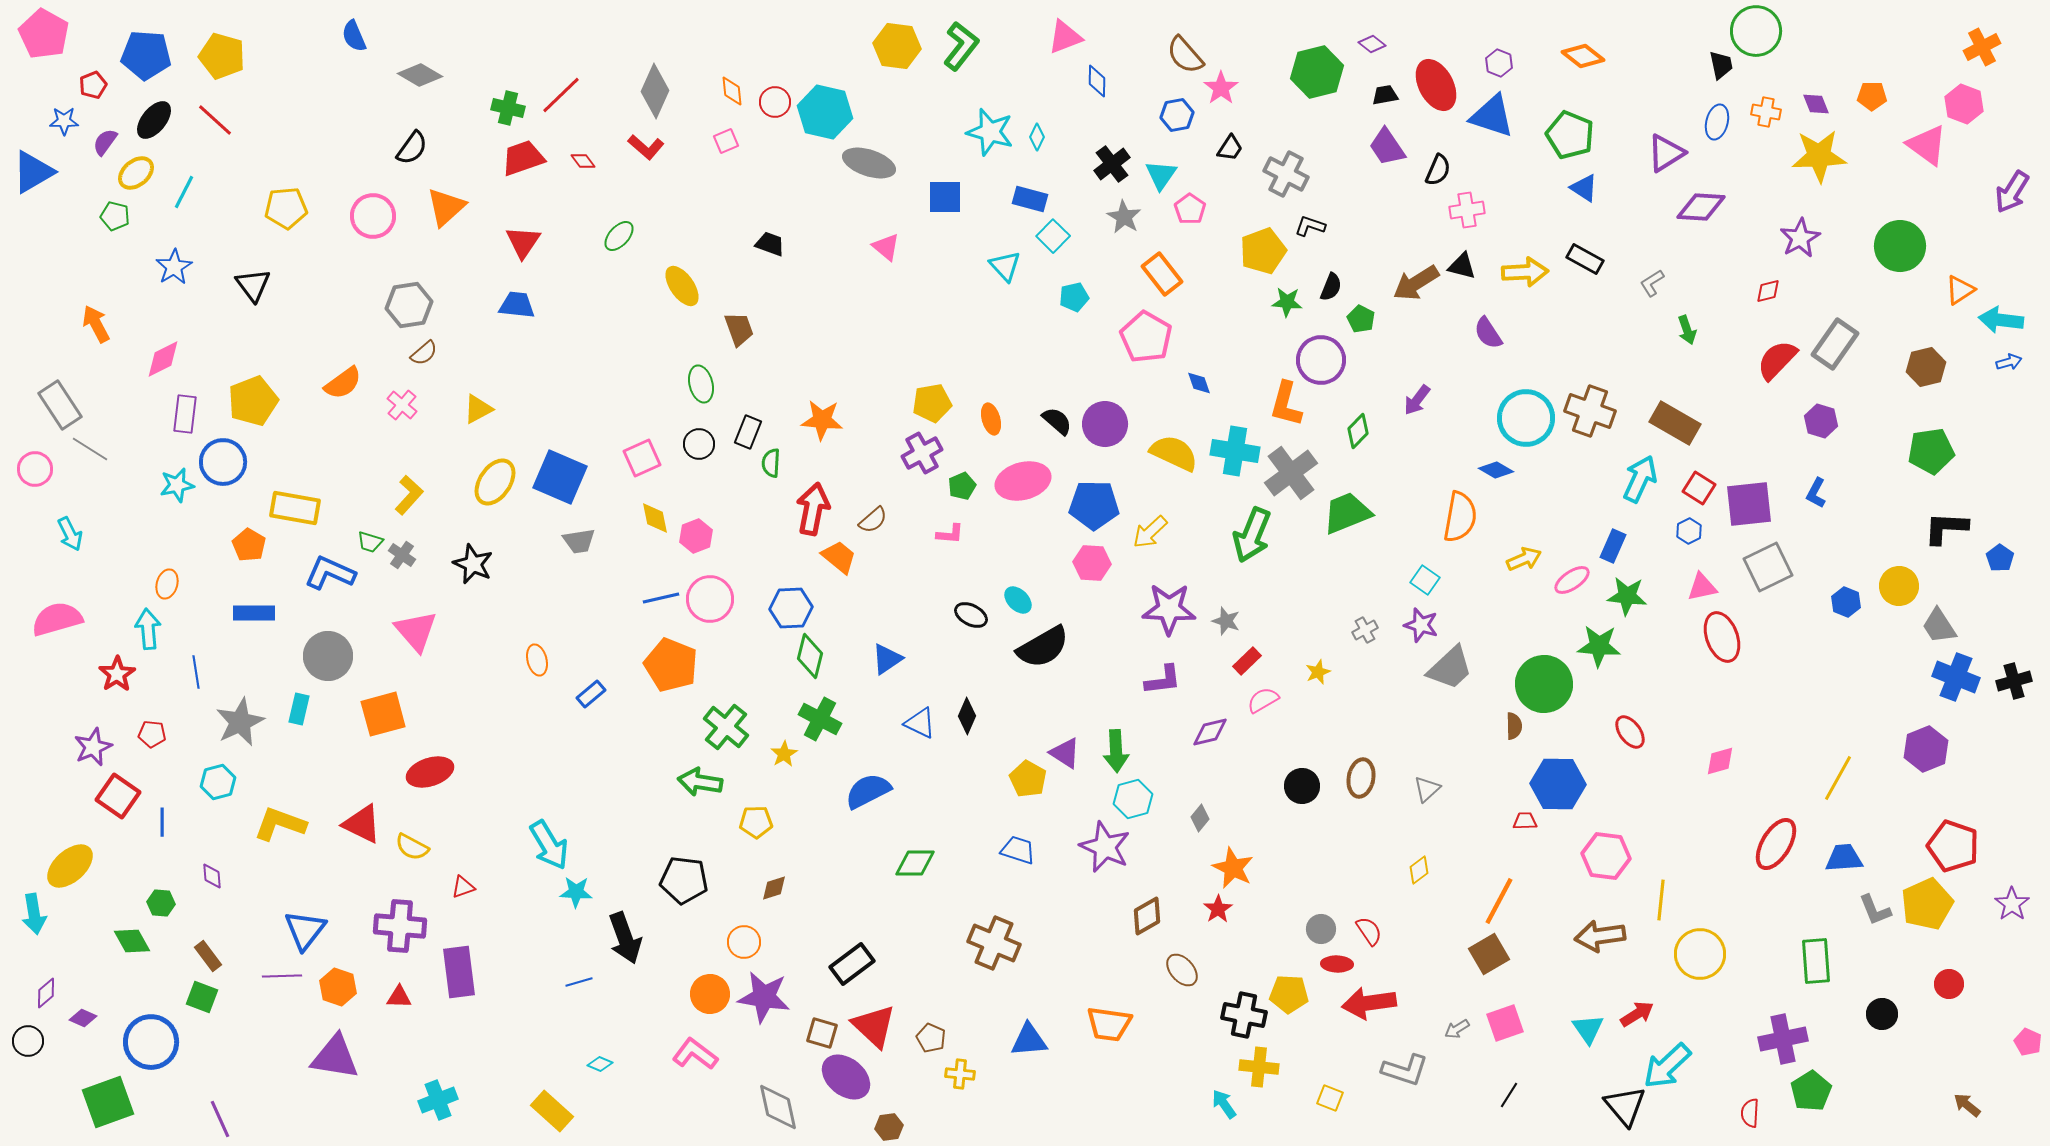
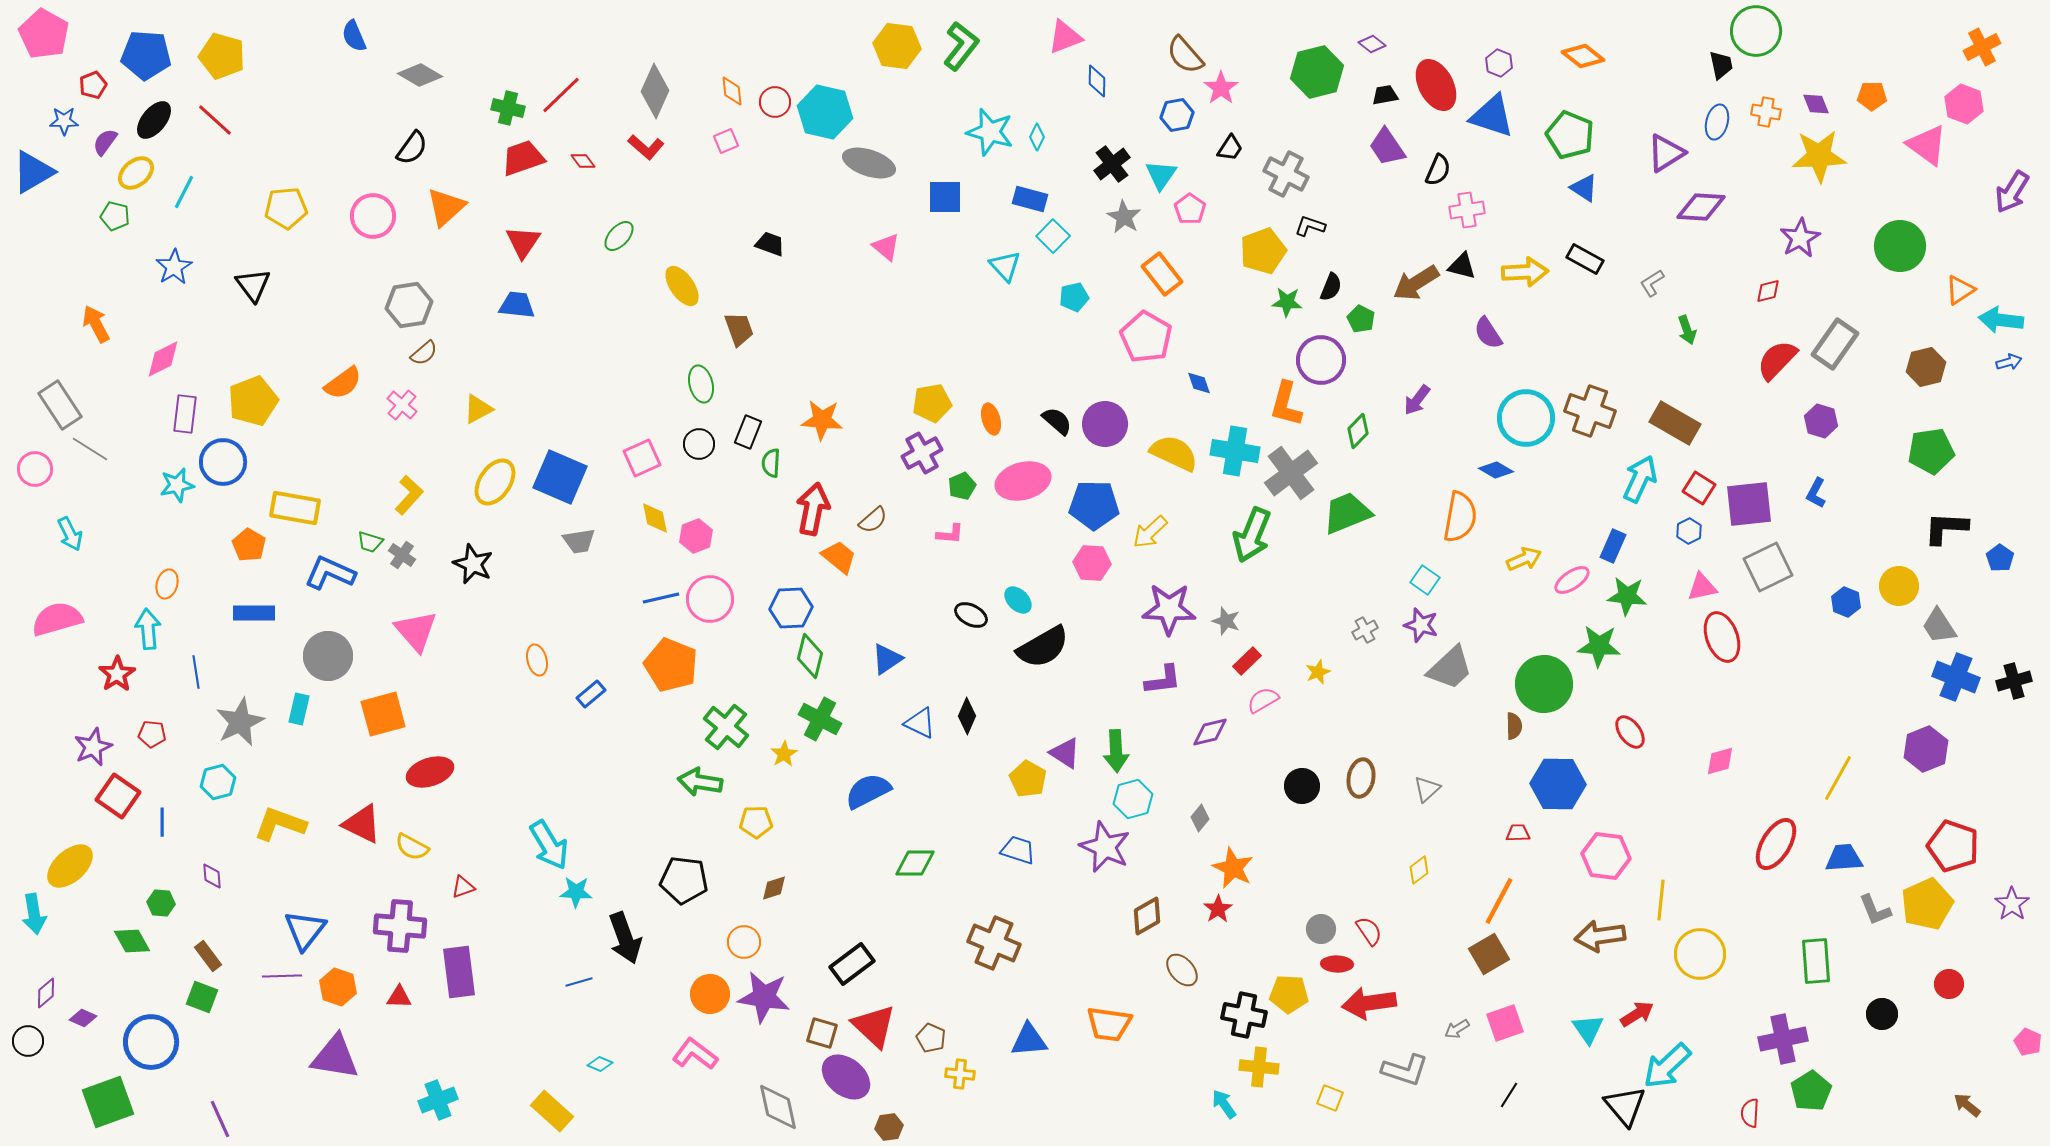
red trapezoid at (1525, 821): moved 7 px left, 12 px down
